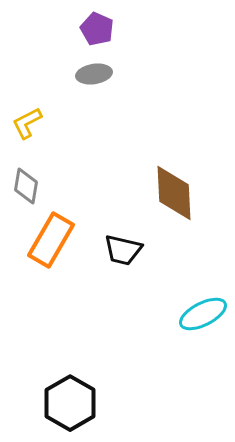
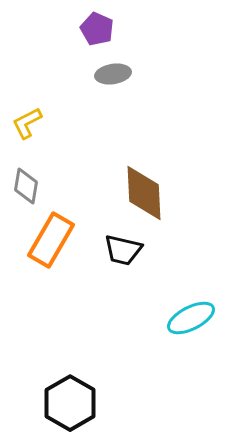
gray ellipse: moved 19 px right
brown diamond: moved 30 px left
cyan ellipse: moved 12 px left, 4 px down
